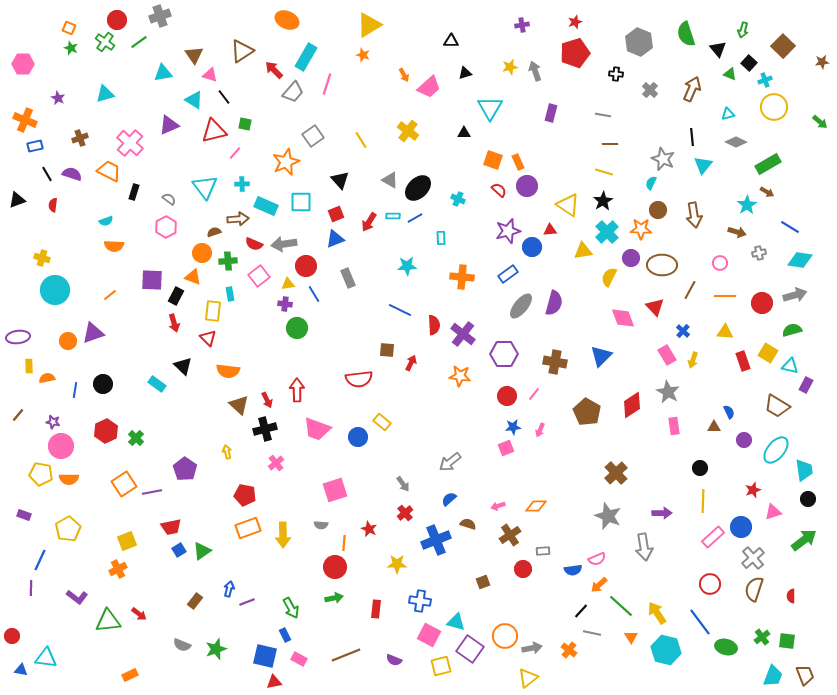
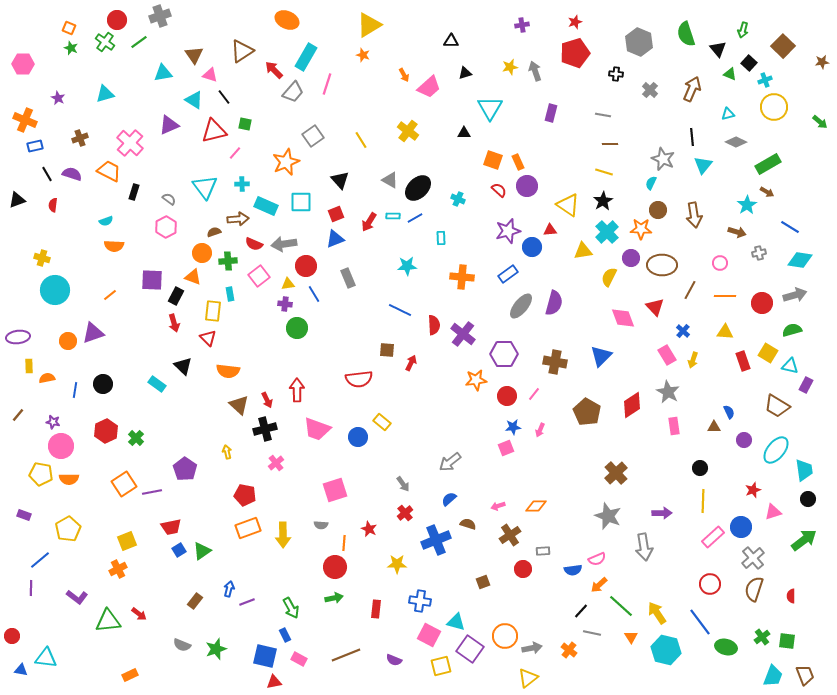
orange star at (460, 376): moved 16 px right, 4 px down; rotated 15 degrees counterclockwise
blue line at (40, 560): rotated 25 degrees clockwise
